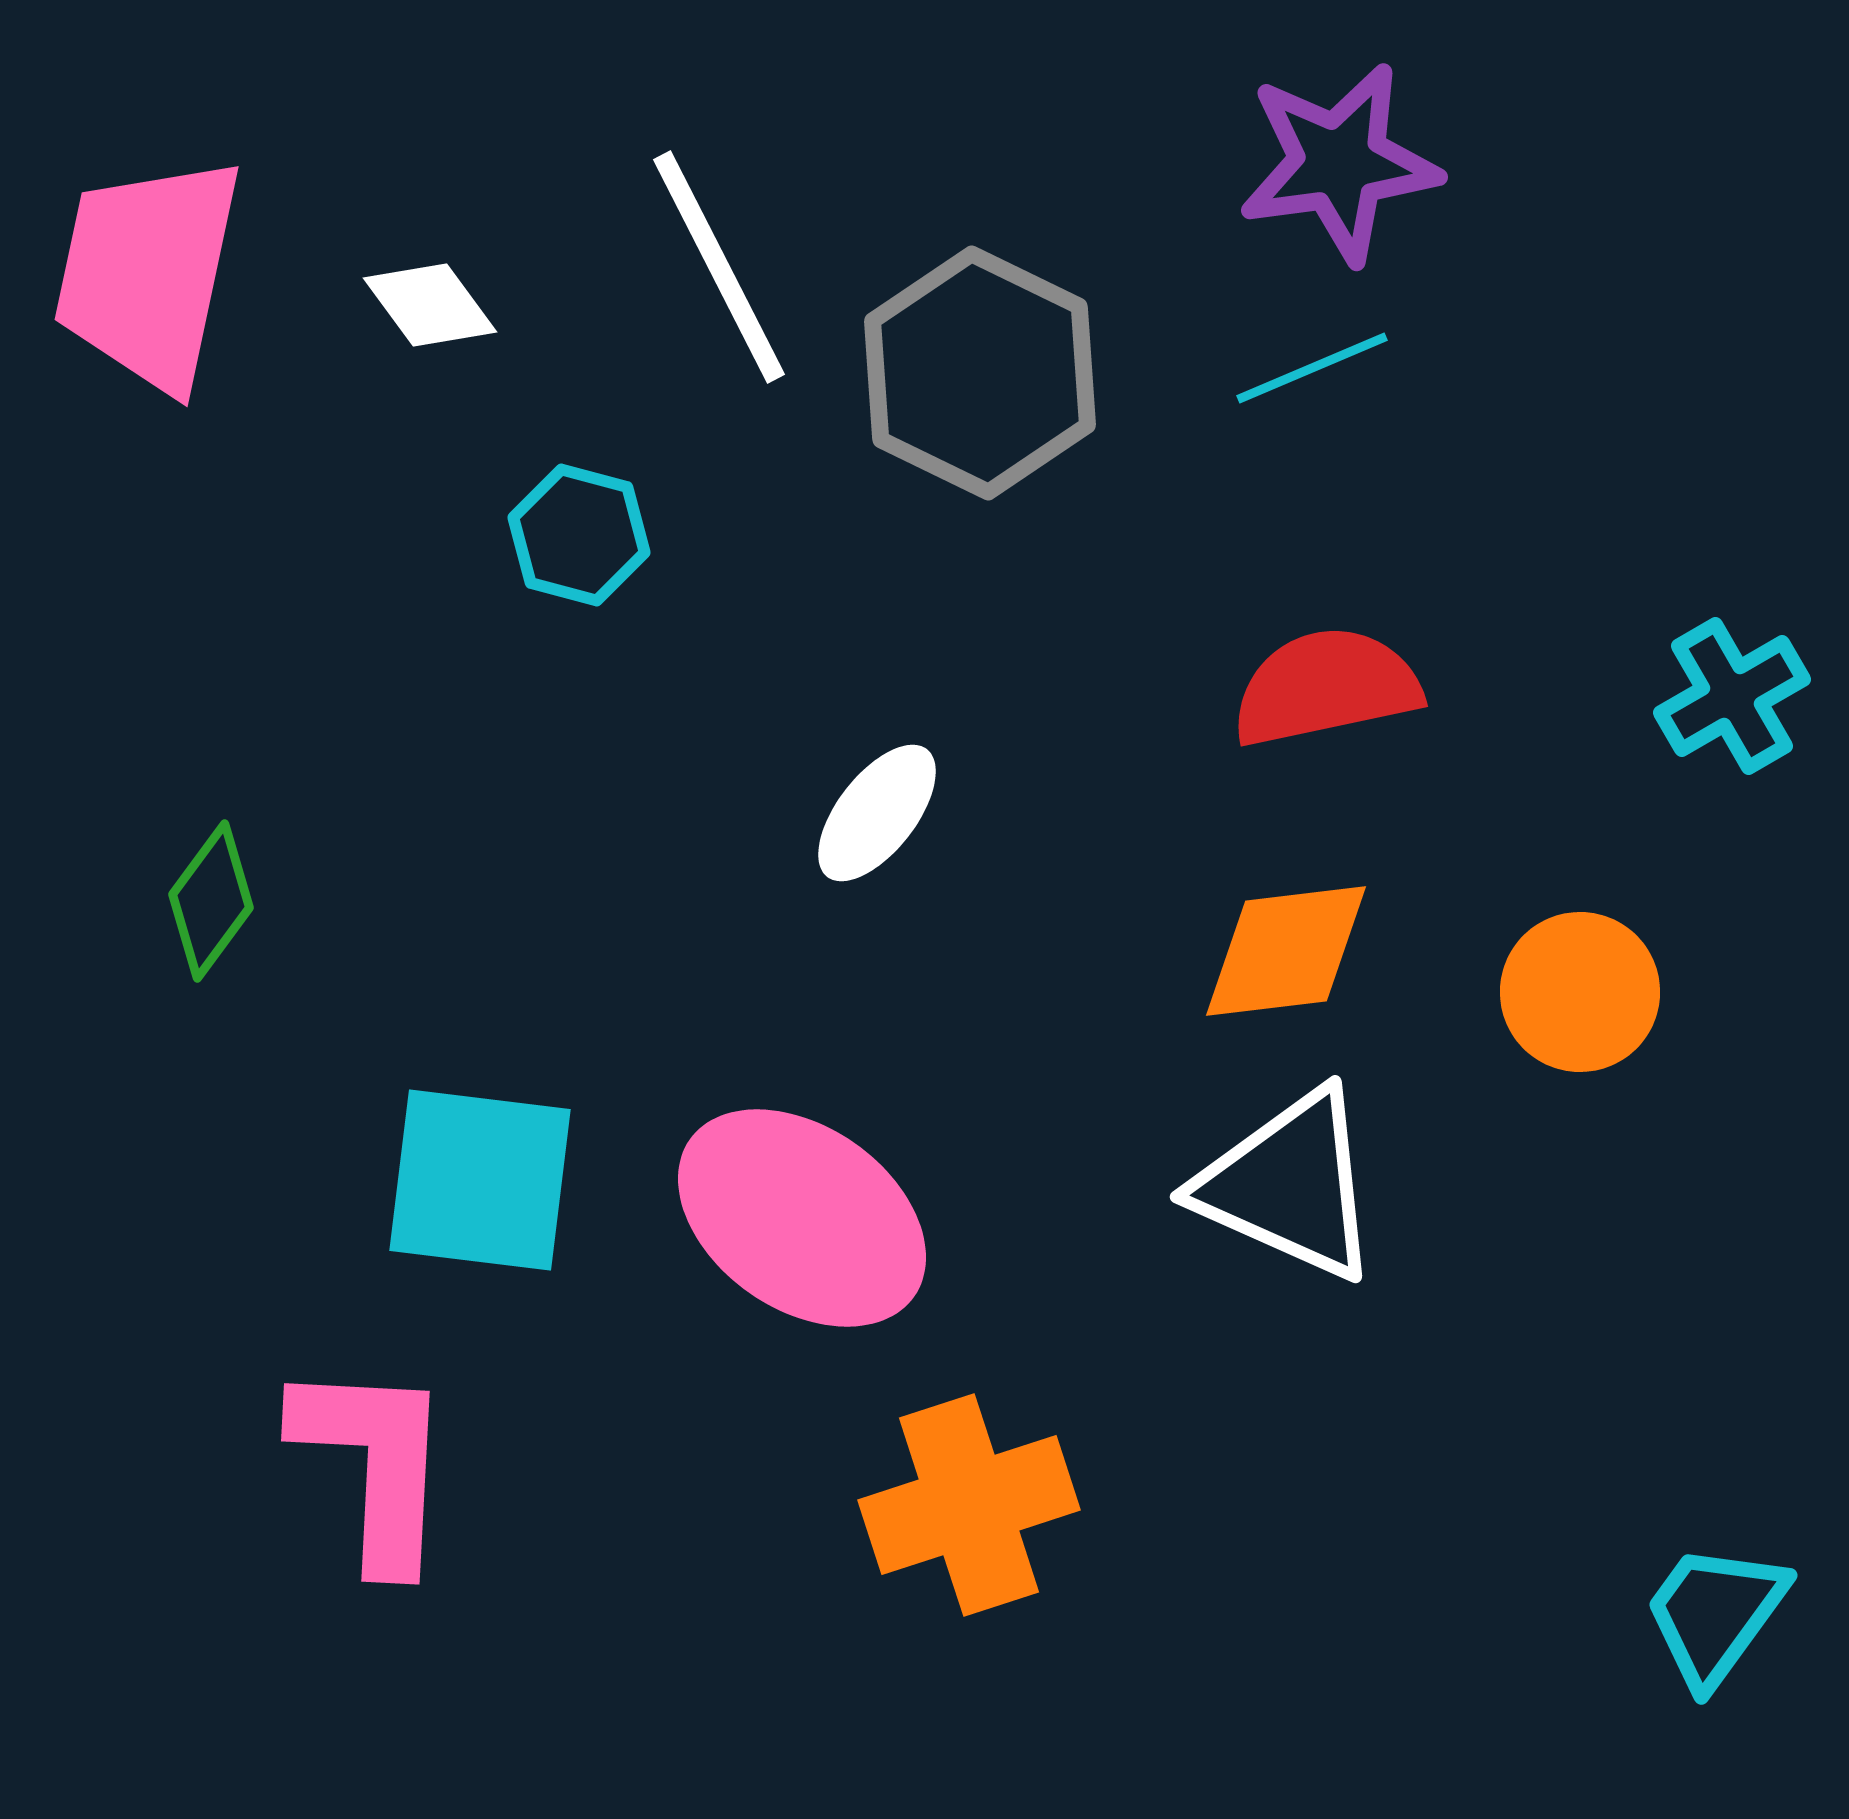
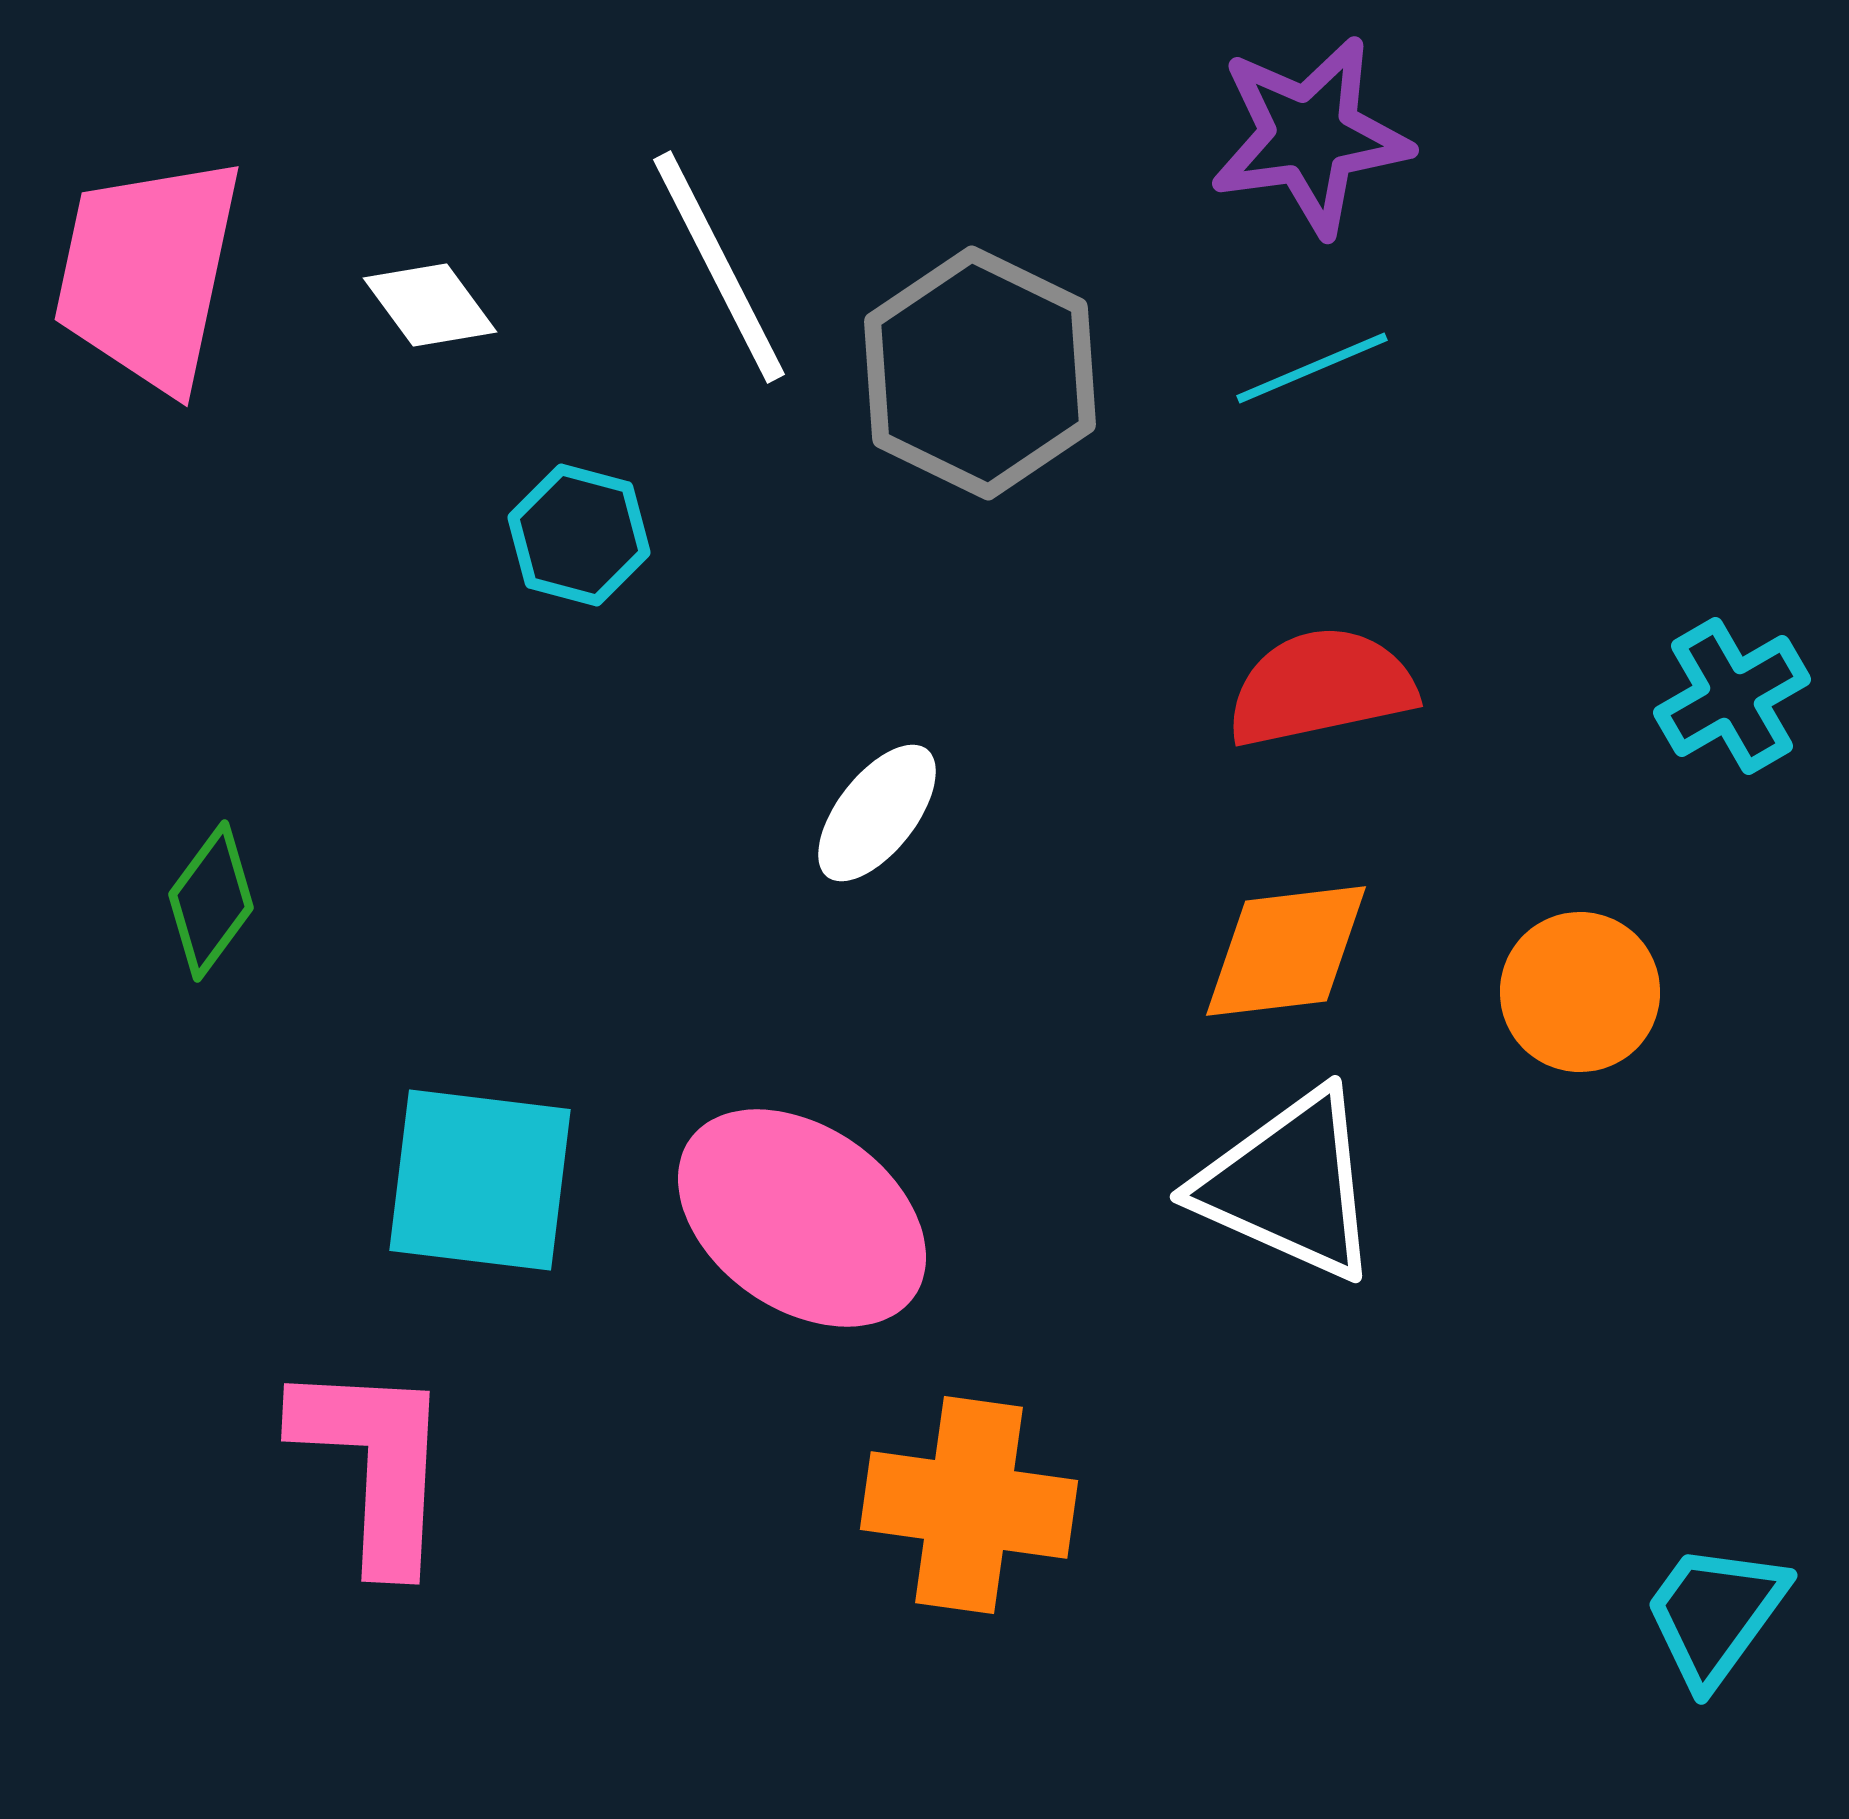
purple star: moved 29 px left, 27 px up
red semicircle: moved 5 px left
orange cross: rotated 26 degrees clockwise
